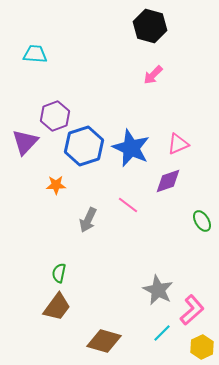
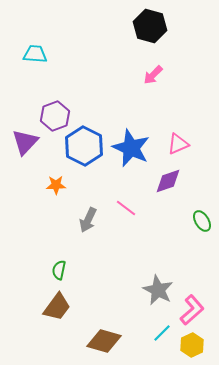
blue hexagon: rotated 15 degrees counterclockwise
pink line: moved 2 px left, 3 px down
green semicircle: moved 3 px up
yellow hexagon: moved 10 px left, 2 px up
